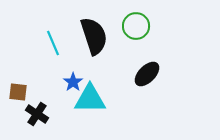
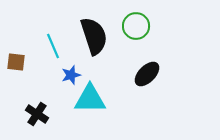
cyan line: moved 3 px down
blue star: moved 2 px left, 7 px up; rotated 18 degrees clockwise
brown square: moved 2 px left, 30 px up
